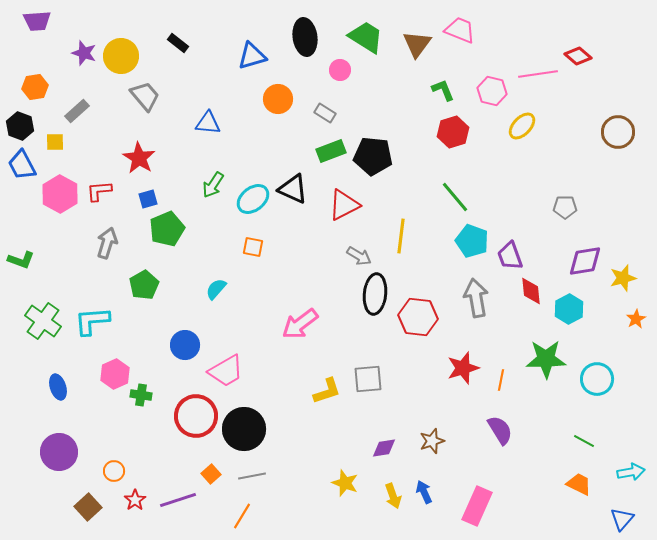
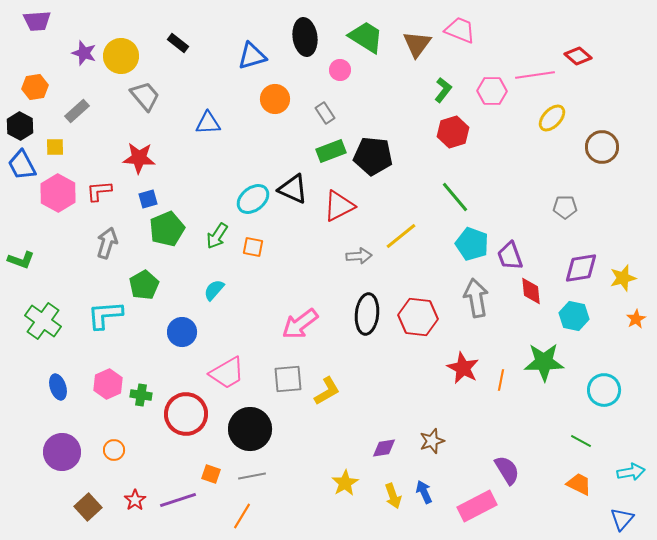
pink line at (538, 74): moved 3 px left, 1 px down
green L-shape at (443, 90): rotated 60 degrees clockwise
pink hexagon at (492, 91): rotated 12 degrees counterclockwise
orange circle at (278, 99): moved 3 px left
gray rectangle at (325, 113): rotated 25 degrees clockwise
blue triangle at (208, 123): rotated 8 degrees counterclockwise
black hexagon at (20, 126): rotated 8 degrees clockwise
yellow ellipse at (522, 126): moved 30 px right, 8 px up
brown circle at (618, 132): moved 16 px left, 15 px down
yellow square at (55, 142): moved 5 px down
red star at (139, 158): rotated 28 degrees counterclockwise
green arrow at (213, 185): moved 4 px right, 51 px down
pink hexagon at (60, 194): moved 2 px left, 1 px up
red triangle at (344, 205): moved 5 px left, 1 px down
yellow line at (401, 236): rotated 44 degrees clockwise
cyan pentagon at (472, 241): moved 3 px down
gray arrow at (359, 256): rotated 35 degrees counterclockwise
purple diamond at (585, 261): moved 4 px left, 7 px down
cyan semicircle at (216, 289): moved 2 px left, 1 px down
black ellipse at (375, 294): moved 8 px left, 20 px down
cyan hexagon at (569, 309): moved 5 px right, 7 px down; rotated 20 degrees counterclockwise
cyan L-shape at (92, 321): moved 13 px right, 6 px up
blue circle at (185, 345): moved 3 px left, 13 px up
green star at (546, 359): moved 2 px left, 3 px down
red star at (463, 368): rotated 28 degrees counterclockwise
pink trapezoid at (226, 371): moved 1 px right, 2 px down
pink hexagon at (115, 374): moved 7 px left, 10 px down
gray square at (368, 379): moved 80 px left
cyan circle at (597, 379): moved 7 px right, 11 px down
yellow L-shape at (327, 391): rotated 12 degrees counterclockwise
red circle at (196, 416): moved 10 px left, 2 px up
black circle at (244, 429): moved 6 px right
purple semicircle at (500, 430): moved 7 px right, 40 px down
green line at (584, 441): moved 3 px left
purple circle at (59, 452): moved 3 px right
orange circle at (114, 471): moved 21 px up
orange square at (211, 474): rotated 30 degrees counterclockwise
yellow star at (345, 483): rotated 20 degrees clockwise
pink rectangle at (477, 506): rotated 39 degrees clockwise
